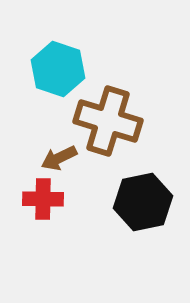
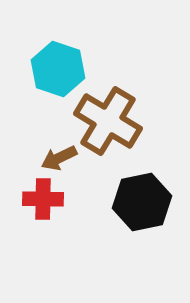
brown cross: rotated 14 degrees clockwise
black hexagon: moved 1 px left
